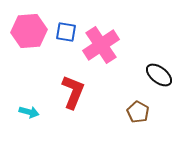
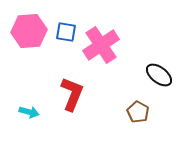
red L-shape: moved 1 px left, 2 px down
